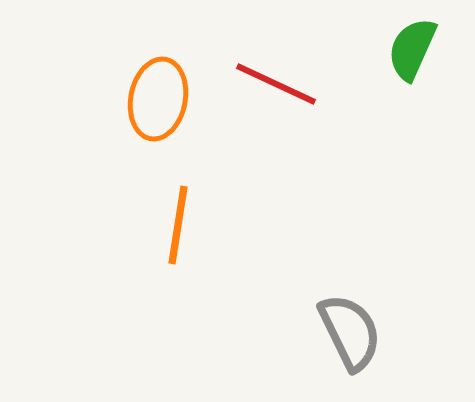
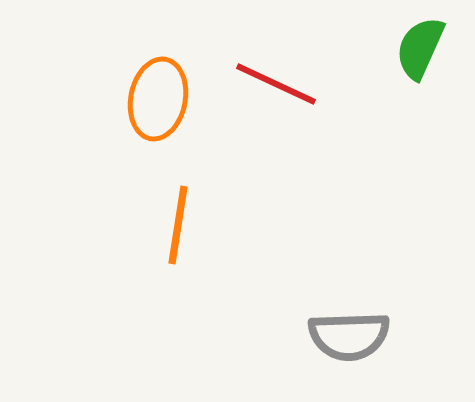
green semicircle: moved 8 px right, 1 px up
gray semicircle: moved 1 px left, 4 px down; rotated 114 degrees clockwise
